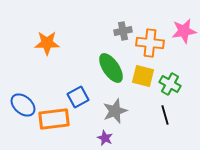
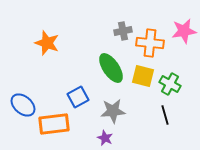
orange star: rotated 20 degrees clockwise
gray star: moved 2 px left; rotated 15 degrees clockwise
orange rectangle: moved 5 px down
